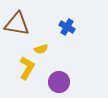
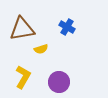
brown triangle: moved 5 px right, 5 px down; rotated 20 degrees counterclockwise
yellow L-shape: moved 4 px left, 9 px down
